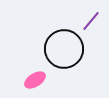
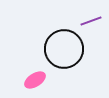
purple line: rotated 30 degrees clockwise
